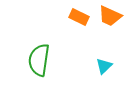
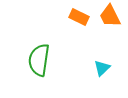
orange trapezoid: rotated 40 degrees clockwise
cyan triangle: moved 2 px left, 2 px down
